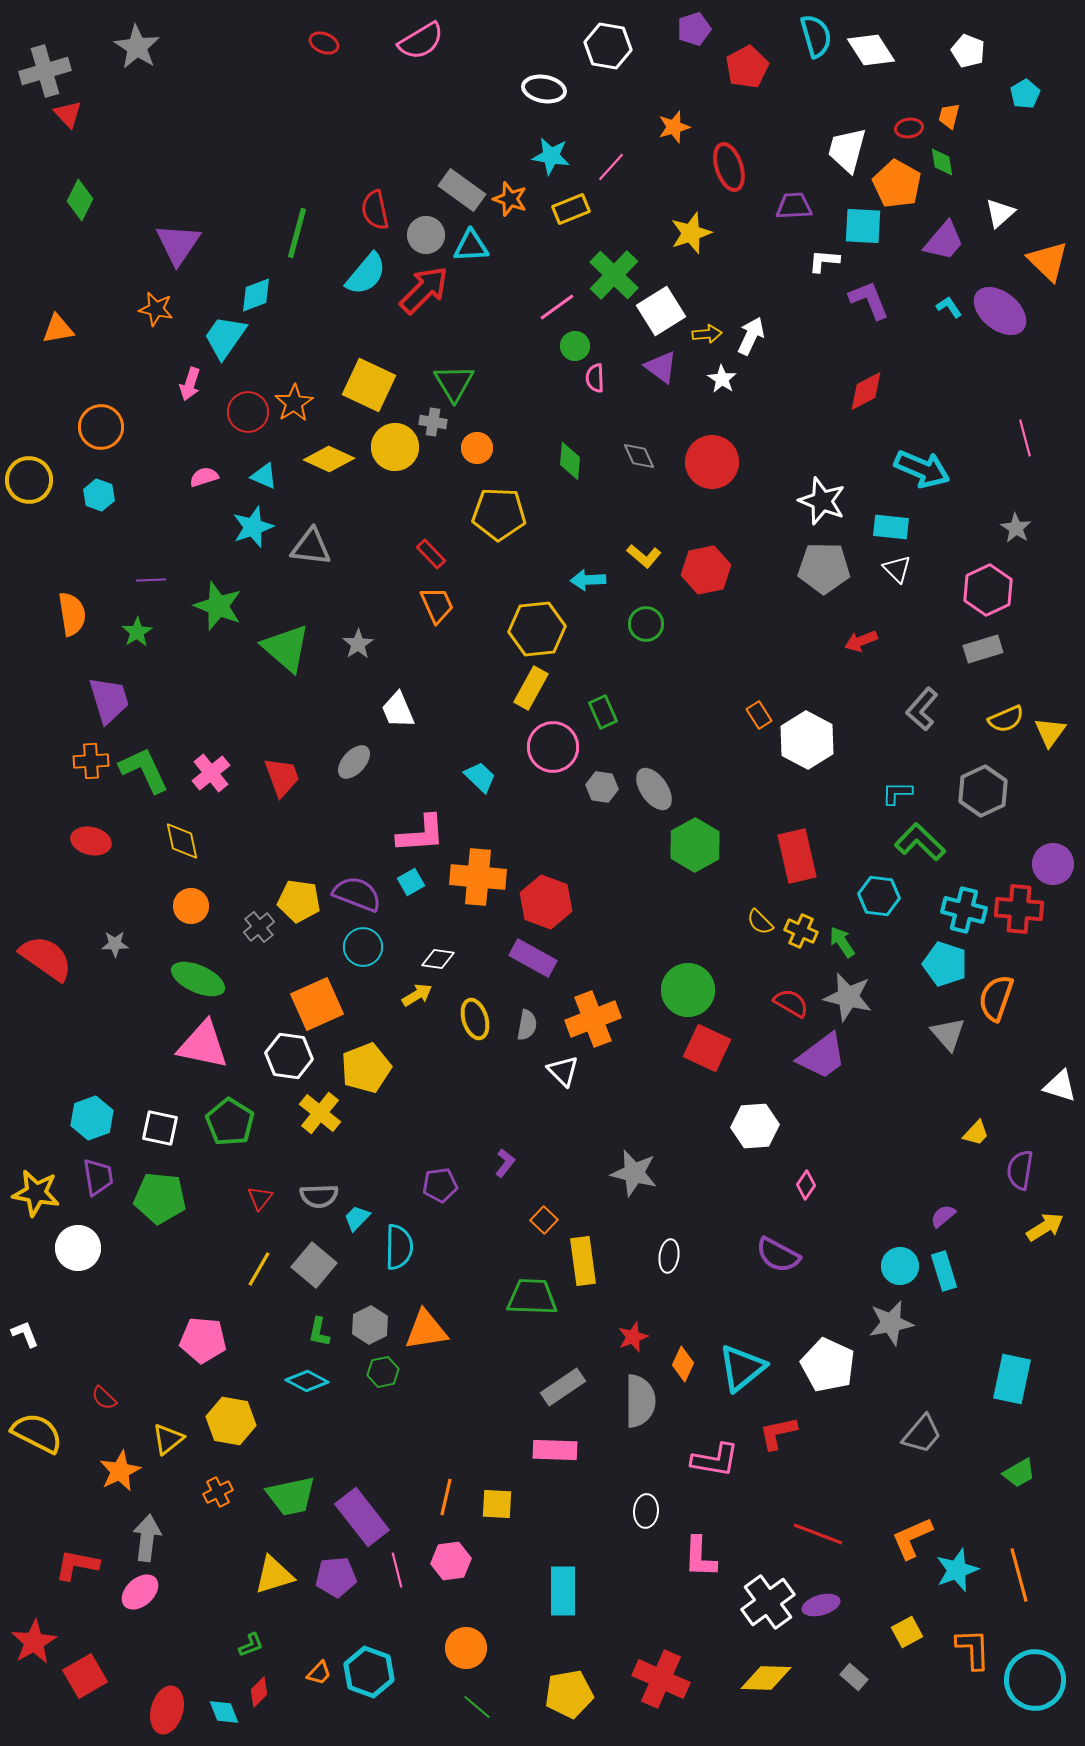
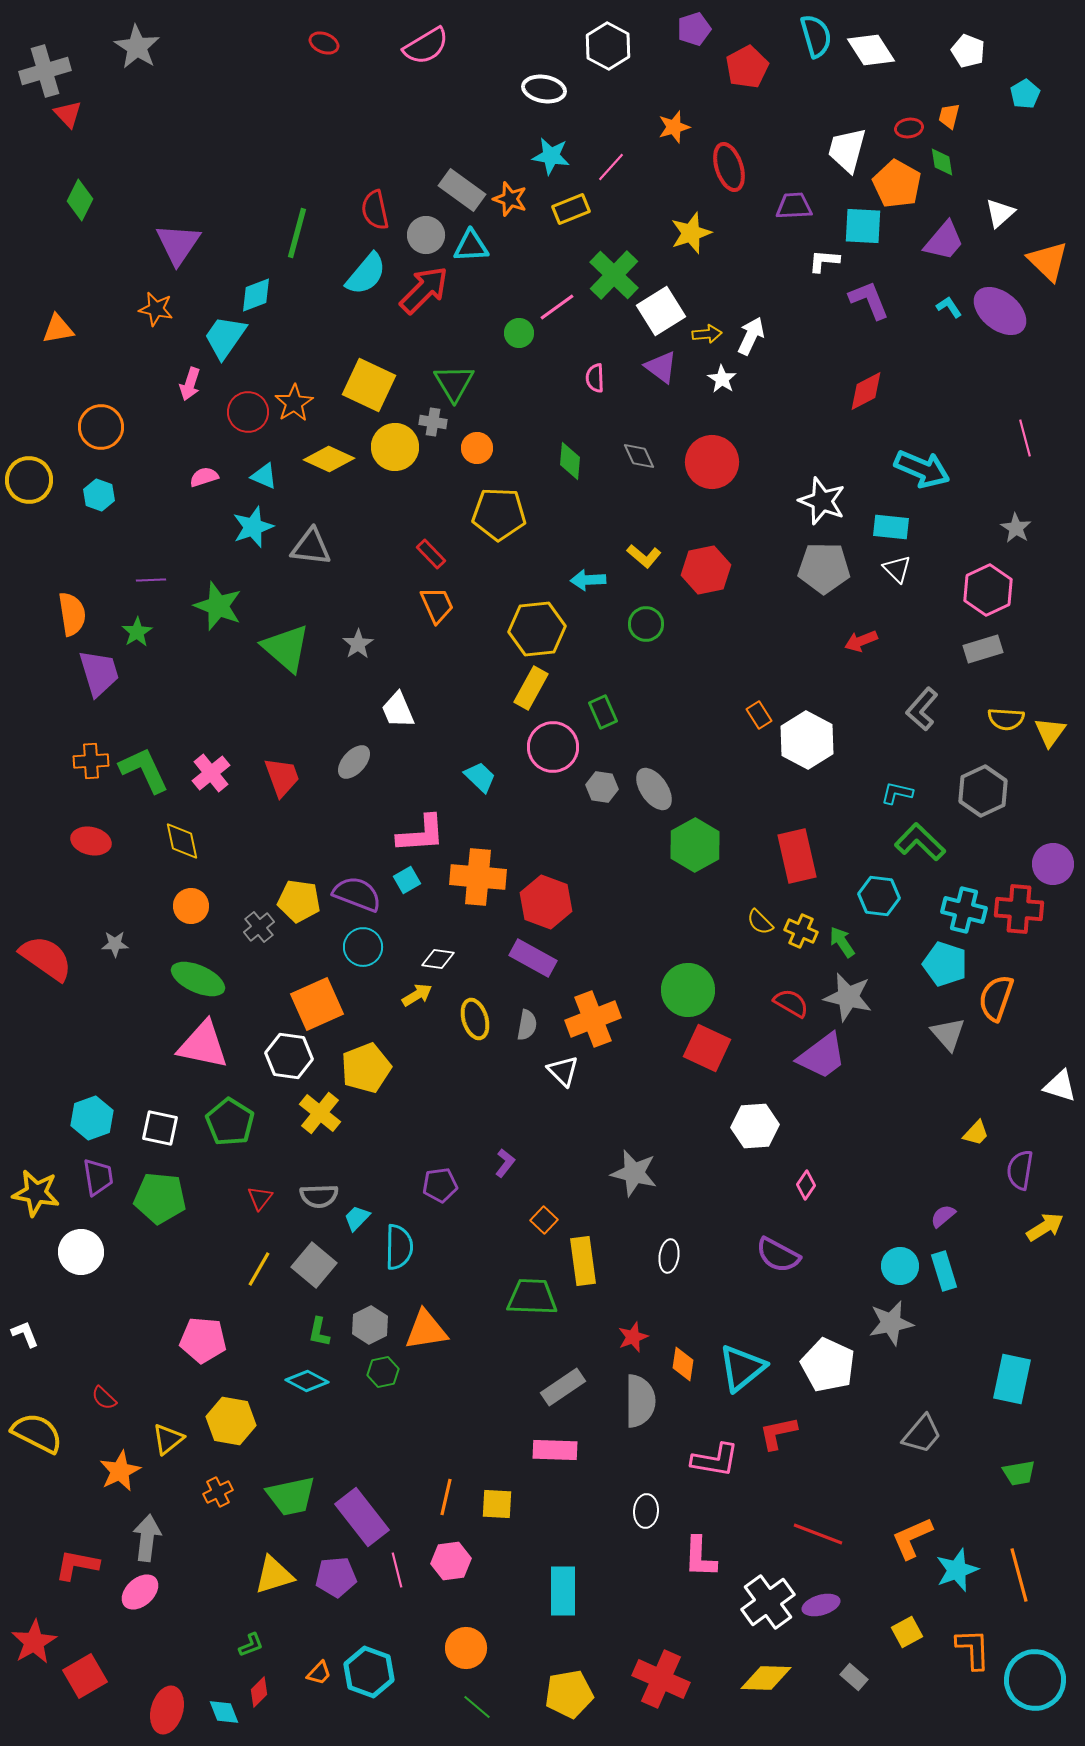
pink semicircle at (421, 41): moved 5 px right, 5 px down
white hexagon at (608, 46): rotated 18 degrees clockwise
green circle at (575, 346): moved 56 px left, 13 px up
purple trapezoid at (109, 700): moved 10 px left, 27 px up
yellow semicircle at (1006, 719): rotated 27 degrees clockwise
cyan L-shape at (897, 793): rotated 12 degrees clockwise
cyan square at (411, 882): moved 4 px left, 2 px up
white circle at (78, 1248): moved 3 px right, 4 px down
orange diamond at (683, 1364): rotated 16 degrees counterclockwise
green trapezoid at (1019, 1473): rotated 20 degrees clockwise
